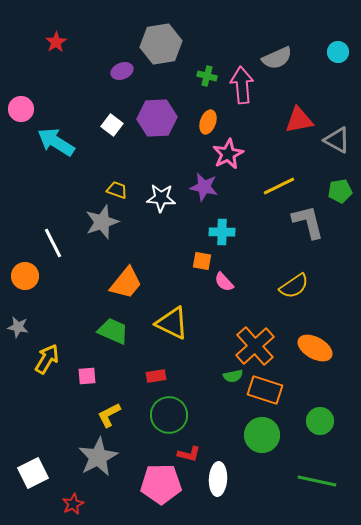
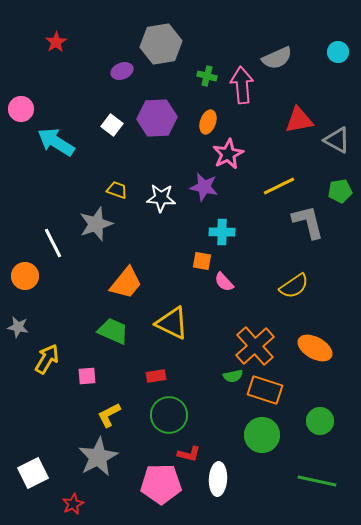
gray star at (102, 222): moved 6 px left, 2 px down
